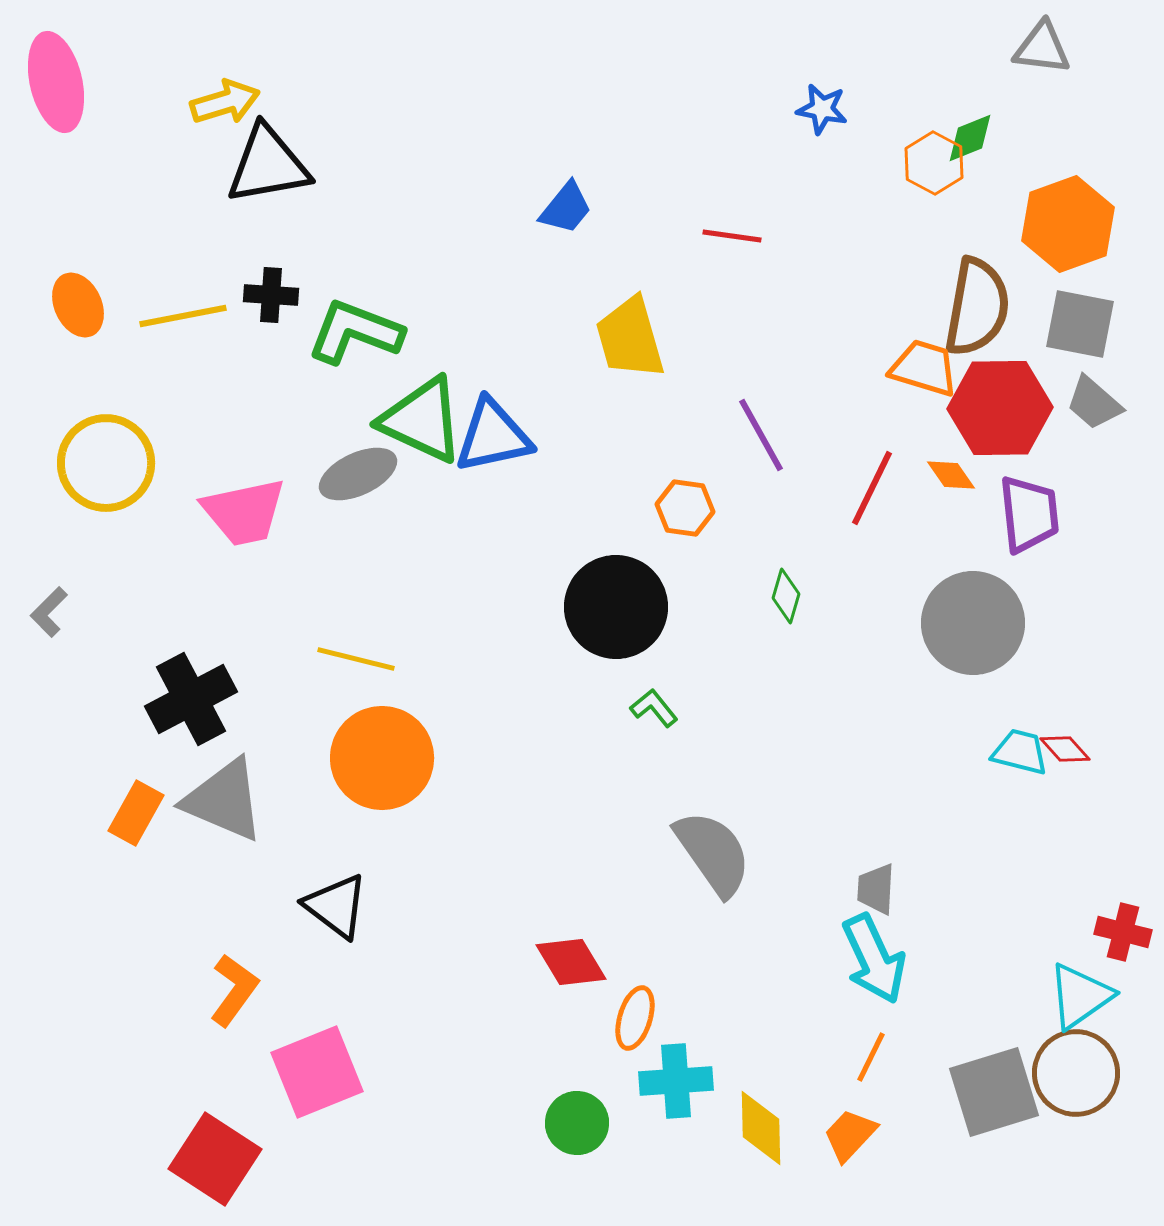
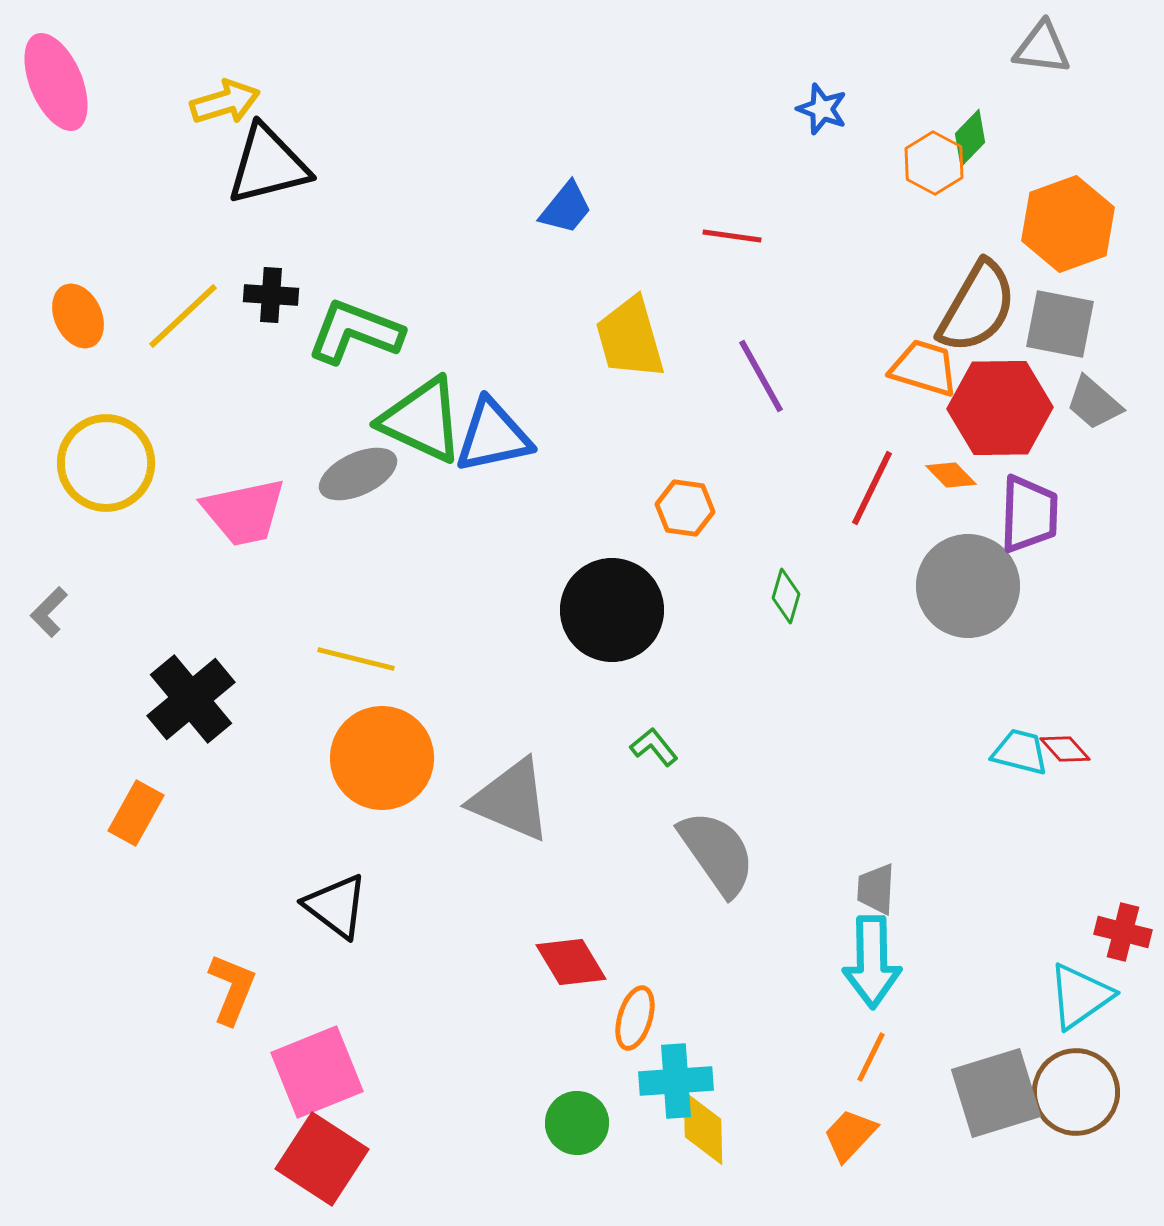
pink ellipse at (56, 82): rotated 10 degrees counterclockwise
blue star at (822, 109): rotated 9 degrees clockwise
green diamond at (970, 138): rotated 24 degrees counterclockwise
black triangle at (268, 165): rotated 4 degrees counterclockwise
orange ellipse at (78, 305): moved 11 px down
brown semicircle at (977, 307): rotated 20 degrees clockwise
yellow line at (183, 316): rotated 32 degrees counterclockwise
gray square at (1080, 324): moved 20 px left
purple line at (761, 435): moved 59 px up
orange diamond at (951, 475): rotated 9 degrees counterclockwise
purple trapezoid at (1029, 514): rotated 8 degrees clockwise
black circle at (616, 607): moved 4 px left, 3 px down
gray circle at (973, 623): moved 5 px left, 37 px up
black cross at (191, 699): rotated 12 degrees counterclockwise
green L-shape at (654, 708): moved 39 px down
gray triangle at (224, 800): moved 287 px right
gray semicircle at (713, 853): moved 4 px right
cyan arrow at (874, 959): moved 2 px left, 3 px down; rotated 24 degrees clockwise
orange L-shape at (234, 990): moved 2 px left, 1 px up; rotated 14 degrees counterclockwise
brown circle at (1076, 1073): moved 19 px down
gray square at (994, 1092): moved 2 px right, 1 px down
yellow diamond at (761, 1128): moved 58 px left
red square at (215, 1159): moved 107 px right
